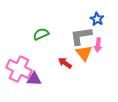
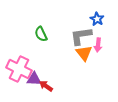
green semicircle: rotated 91 degrees counterclockwise
red arrow: moved 19 px left, 23 px down
